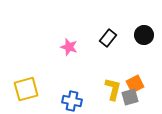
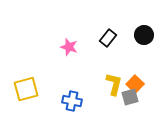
orange square: rotated 18 degrees counterclockwise
yellow L-shape: moved 1 px right, 5 px up
